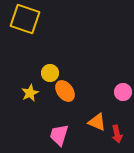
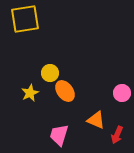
yellow square: rotated 28 degrees counterclockwise
pink circle: moved 1 px left, 1 px down
orange triangle: moved 1 px left, 2 px up
red arrow: moved 1 px down; rotated 36 degrees clockwise
